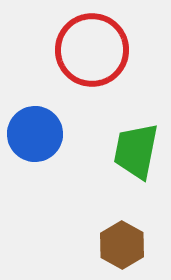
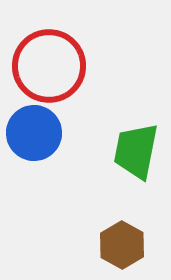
red circle: moved 43 px left, 16 px down
blue circle: moved 1 px left, 1 px up
